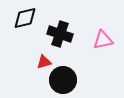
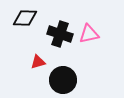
black diamond: rotated 15 degrees clockwise
pink triangle: moved 14 px left, 6 px up
red triangle: moved 6 px left
